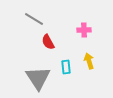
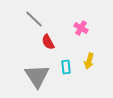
gray line: rotated 12 degrees clockwise
pink cross: moved 3 px left, 2 px up; rotated 32 degrees clockwise
yellow arrow: rotated 147 degrees counterclockwise
gray triangle: moved 1 px left, 2 px up
